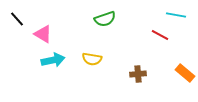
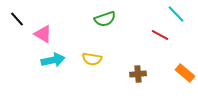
cyan line: moved 1 px up; rotated 36 degrees clockwise
